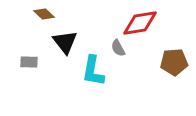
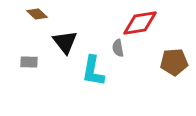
brown diamond: moved 7 px left
gray semicircle: rotated 18 degrees clockwise
